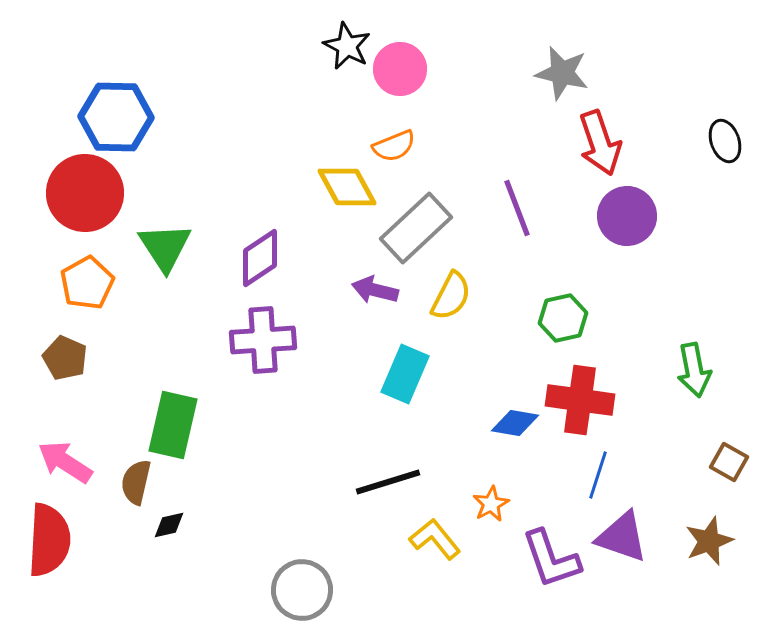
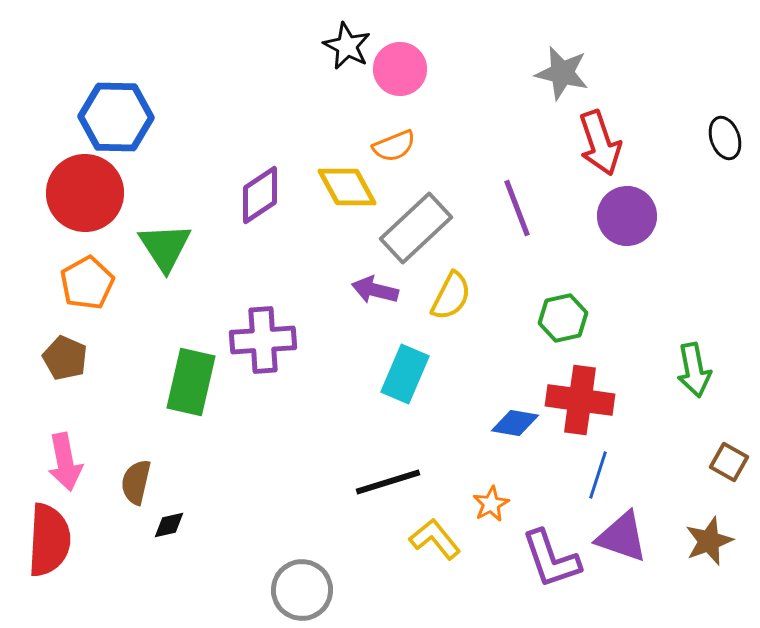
black ellipse: moved 3 px up
purple diamond: moved 63 px up
green rectangle: moved 18 px right, 43 px up
pink arrow: rotated 134 degrees counterclockwise
